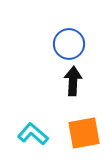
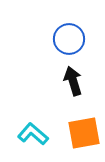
blue circle: moved 5 px up
black arrow: rotated 20 degrees counterclockwise
